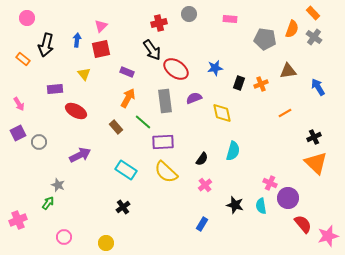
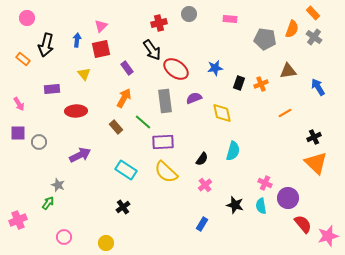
purple rectangle at (127, 72): moved 4 px up; rotated 32 degrees clockwise
purple rectangle at (55, 89): moved 3 px left
orange arrow at (128, 98): moved 4 px left
red ellipse at (76, 111): rotated 30 degrees counterclockwise
purple square at (18, 133): rotated 28 degrees clockwise
pink cross at (270, 183): moved 5 px left
